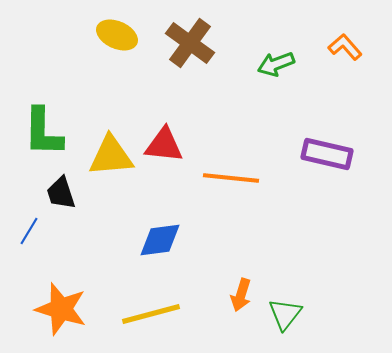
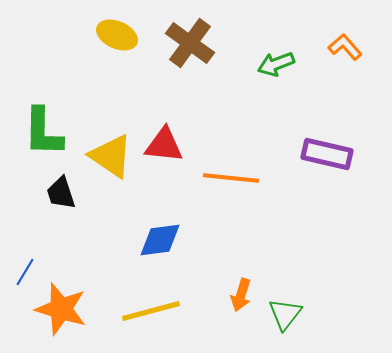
yellow triangle: rotated 39 degrees clockwise
blue line: moved 4 px left, 41 px down
yellow line: moved 3 px up
